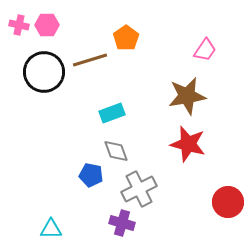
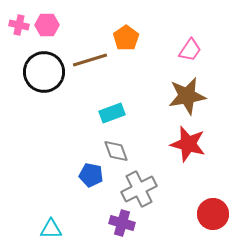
pink trapezoid: moved 15 px left
red circle: moved 15 px left, 12 px down
